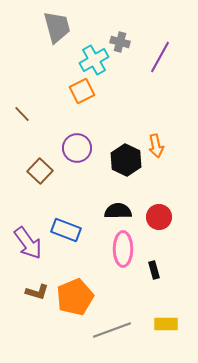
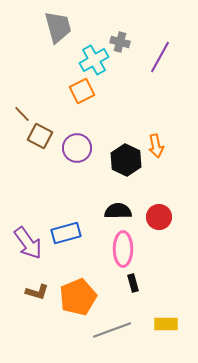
gray trapezoid: moved 1 px right
brown square: moved 35 px up; rotated 15 degrees counterclockwise
blue rectangle: moved 3 px down; rotated 36 degrees counterclockwise
black rectangle: moved 21 px left, 13 px down
orange pentagon: moved 3 px right
